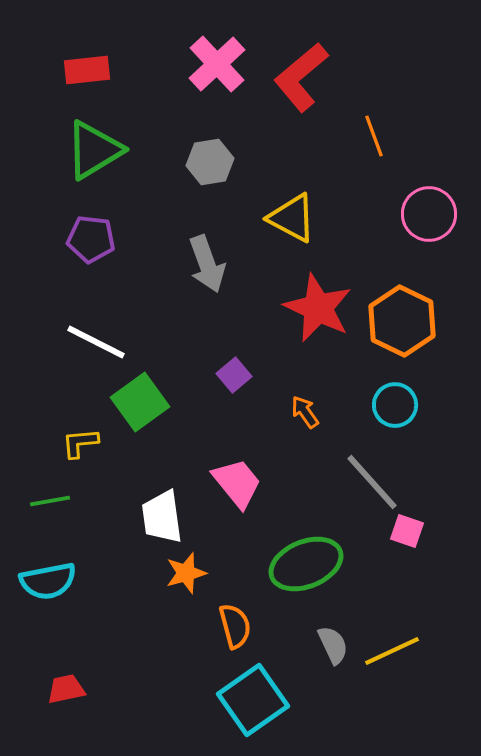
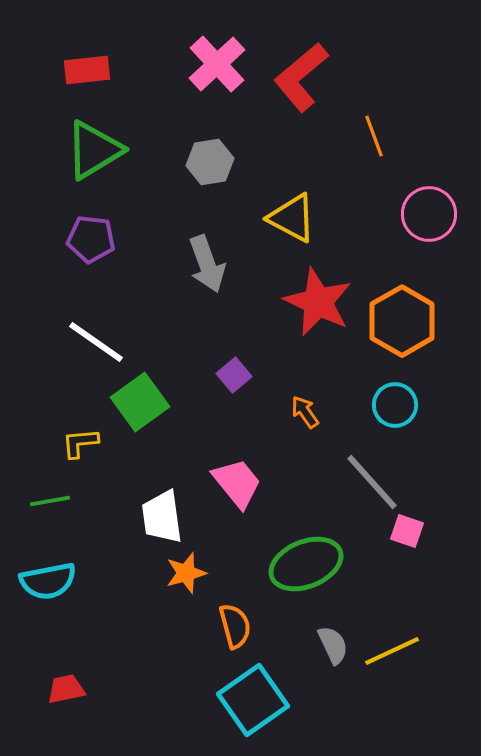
red star: moved 6 px up
orange hexagon: rotated 4 degrees clockwise
white line: rotated 8 degrees clockwise
